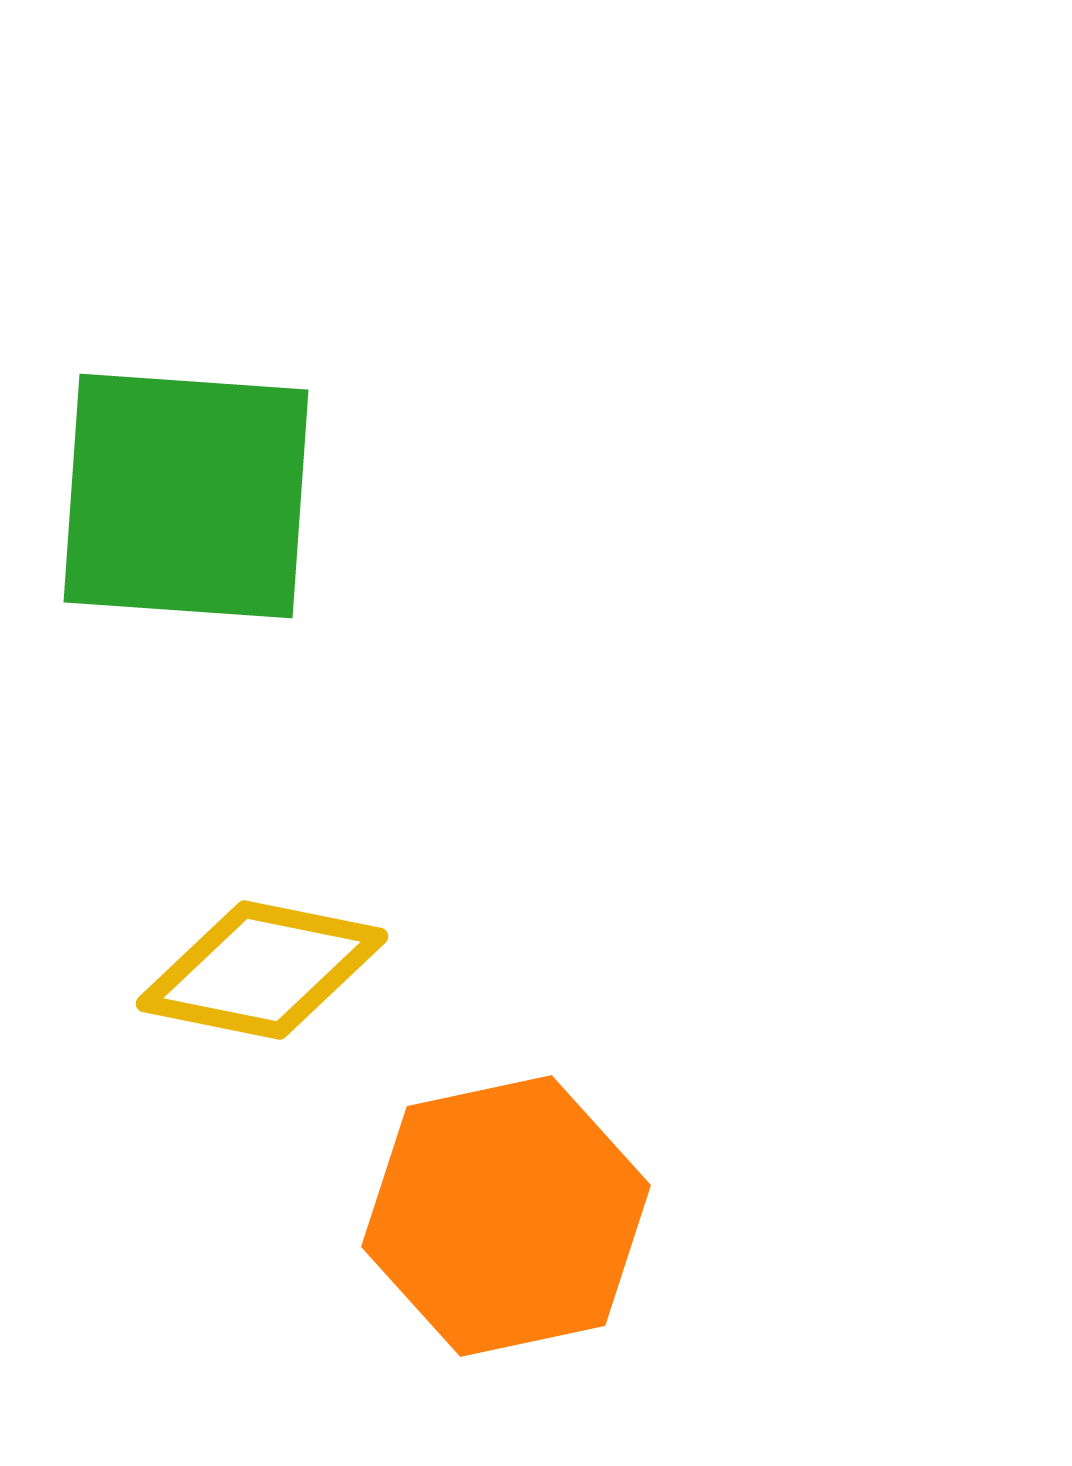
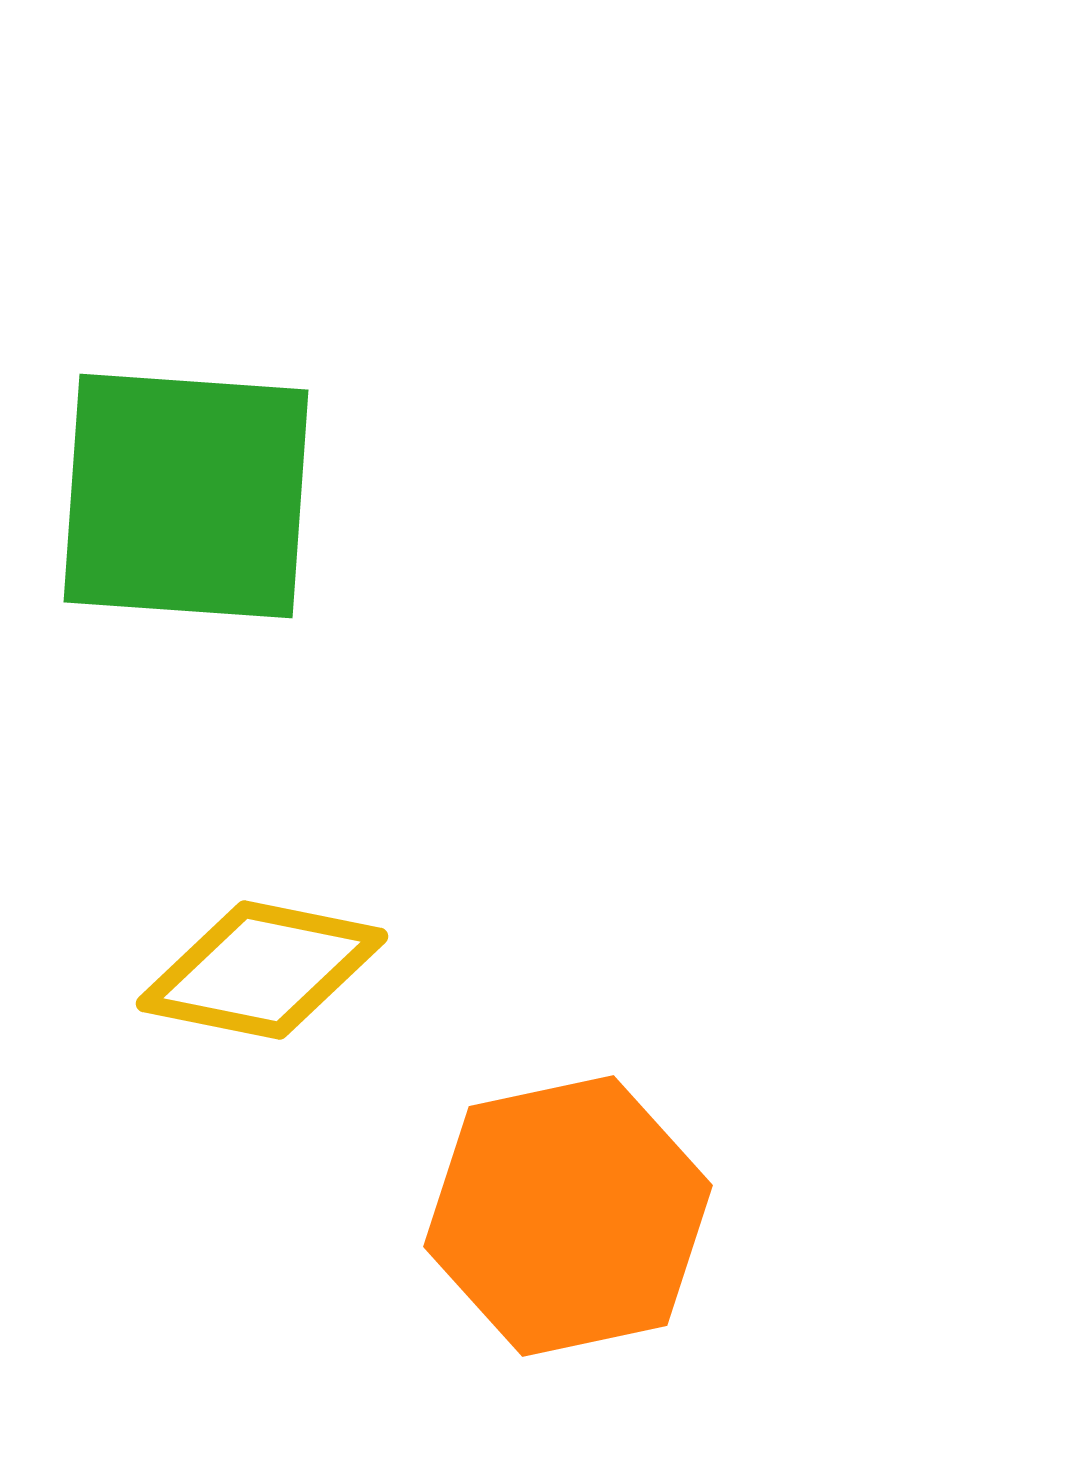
orange hexagon: moved 62 px right
